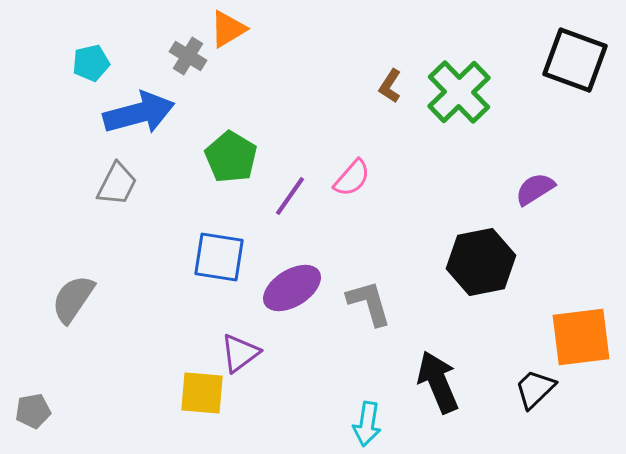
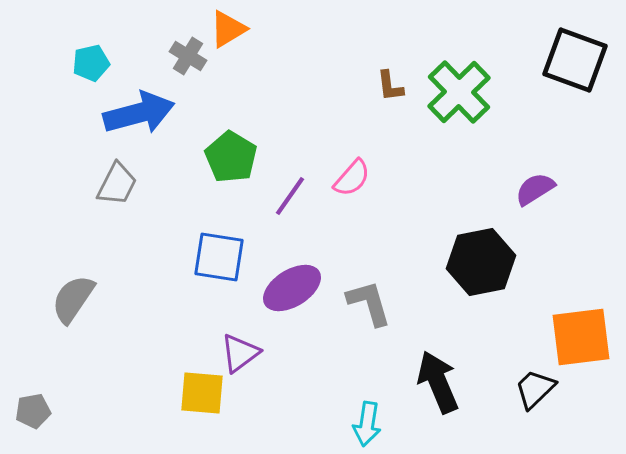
brown L-shape: rotated 40 degrees counterclockwise
